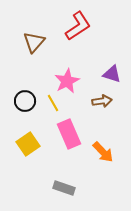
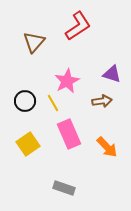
orange arrow: moved 4 px right, 5 px up
